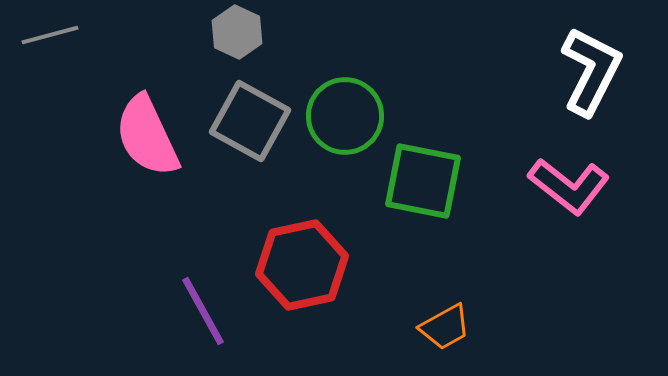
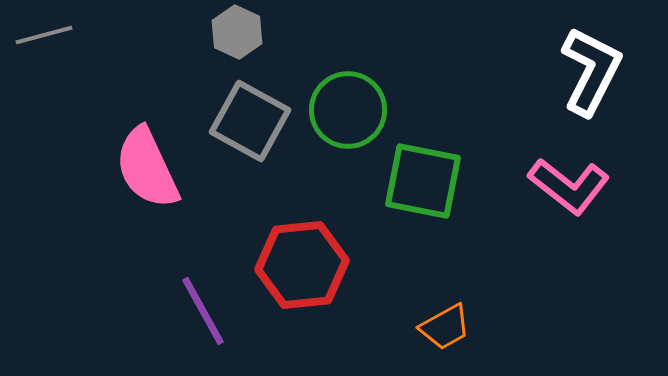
gray line: moved 6 px left
green circle: moved 3 px right, 6 px up
pink semicircle: moved 32 px down
red hexagon: rotated 6 degrees clockwise
